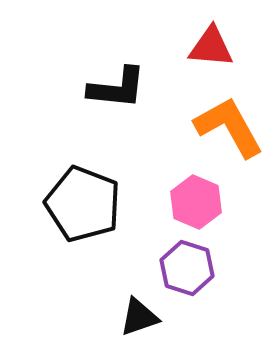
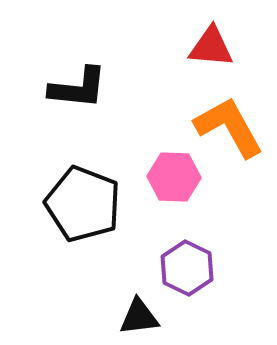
black L-shape: moved 39 px left
pink hexagon: moved 22 px left, 25 px up; rotated 21 degrees counterclockwise
purple hexagon: rotated 8 degrees clockwise
black triangle: rotated 12 degrees clockwise
